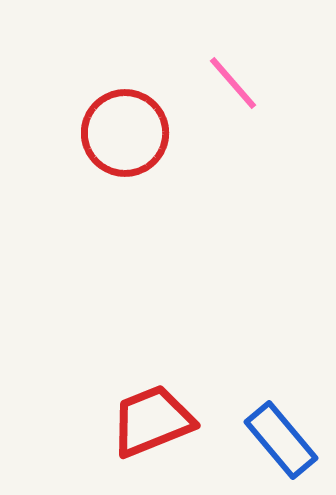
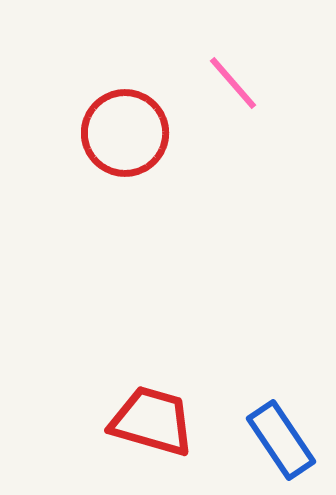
red trapezoid: rotated 38 degrees clockwise
blue rectangle: rotated 6 degrees clockwise
